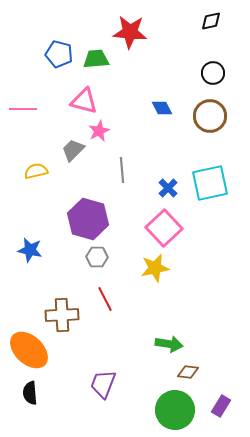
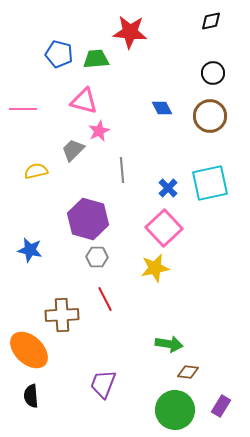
black semicircle: moved 1 px right, 3 px down
